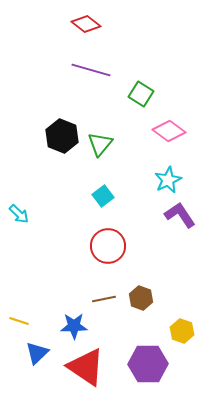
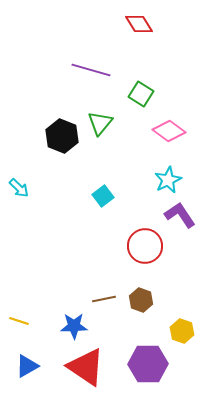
red diamond: moved 53 px right; rotated 20 degrees clockwise
green triangle: moved 21 px up
cyan arrow: moved 26 px up
red circle: moved 37 px right
brown hexagon: moved 2 px down
blue triangle: moved 10 px left, 13 px down; rotated 15 degrees clockwise
